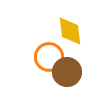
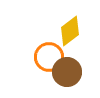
yellow diamond: rotated 60 degrees clockwise
